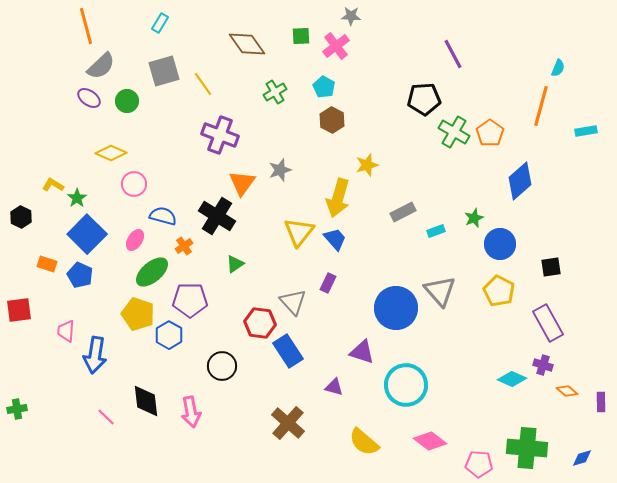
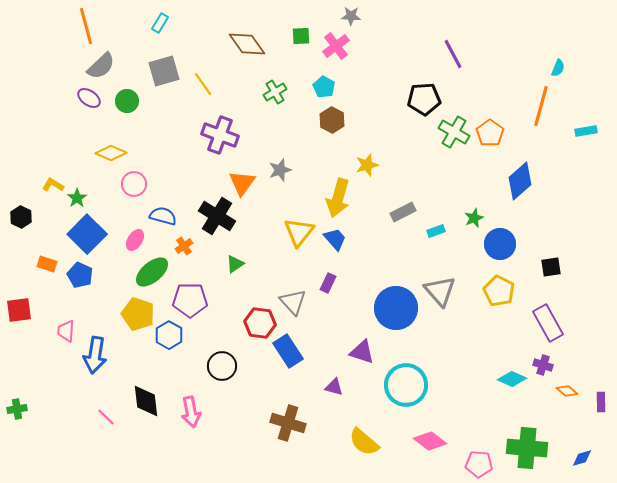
brown cross at (288, 423): rotated 24 degrees counterclockwise
